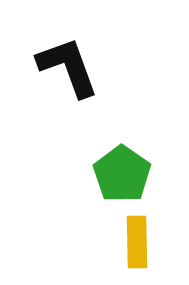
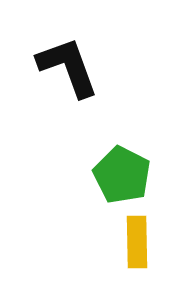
green pentagon: moved 1 px down; rotated 8 degrees counterclockwise
